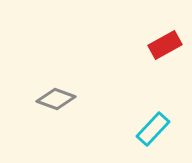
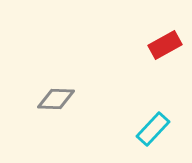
gray diamond: rotated 18 degrees counterclockwise
